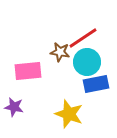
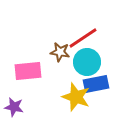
yellow star: moved 7 px right, 17 px up
